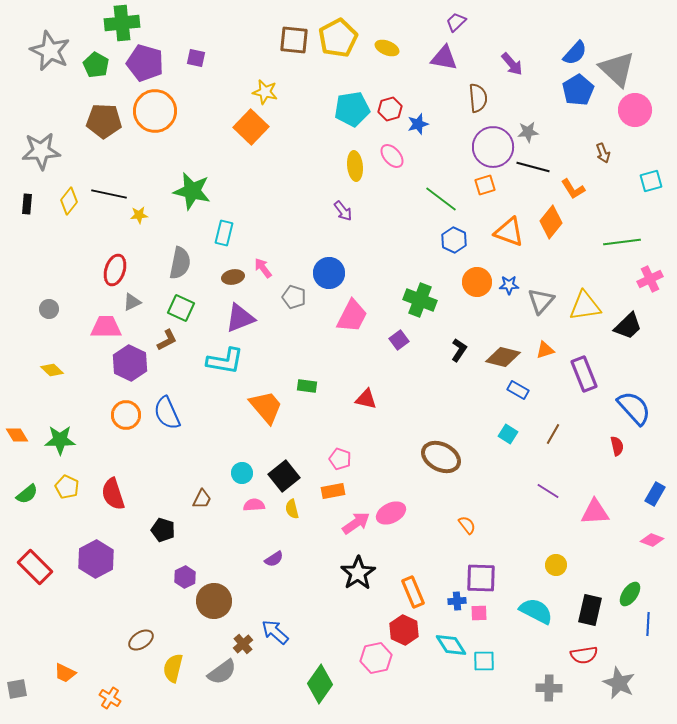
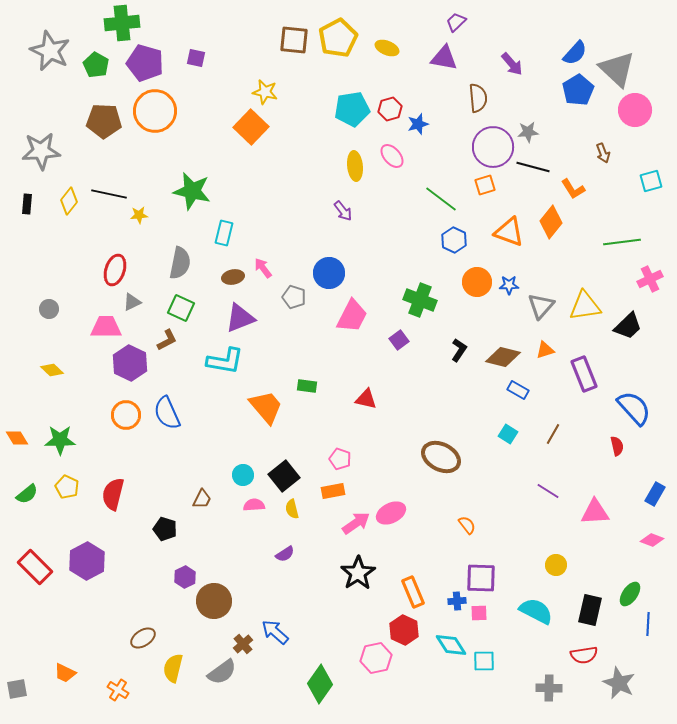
gray triangle at (541, 301): moved 5 px down
orange diamond at (17, 435): moved 3 px down
cyan circle at (242, 473): moved 1 px right, 2 px down
red semicircle at (113, 494): rotated 32 degrees clockwise
black pentagon at (163, 530): moved 2 px right, 1 px up
purple hexagon at (96, 559): moved 9 px left, 2 px down
purple semicircle at (274, 559): moved 11 px right, 5 px up
brown ellipse at (141, 640): moved 2 px right, 2 px up
orange cross at (110, 698): moved 8 px right, 8 px up
